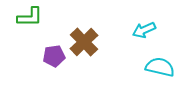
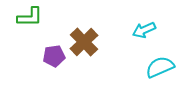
cyan semicircle: rotated 36 degrees counterclockwise
